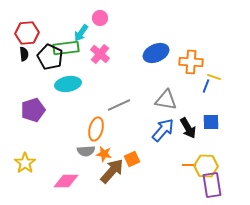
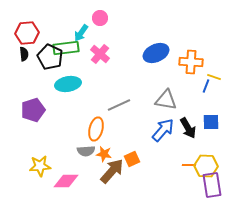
yellow star: moved 15 px right, 3 px down; rotated 30 degrees clockwise
